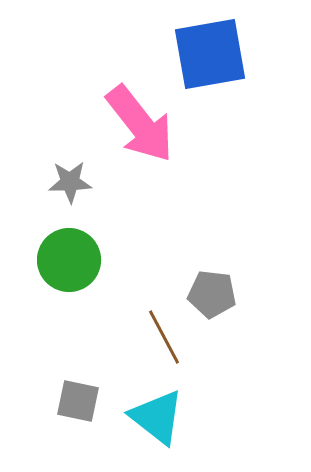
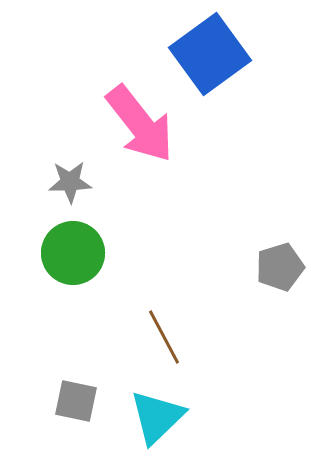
blue square: rotated 26 degrees counterclockwise
green circle: moved 4 px right, 7 px up
gray pentagon: moved 68 px right, 27 px up; rotated 24 degrees counterclockwise
gray square: moved 2 px left
cyan triangle: rotated 38 degrees clockwise
